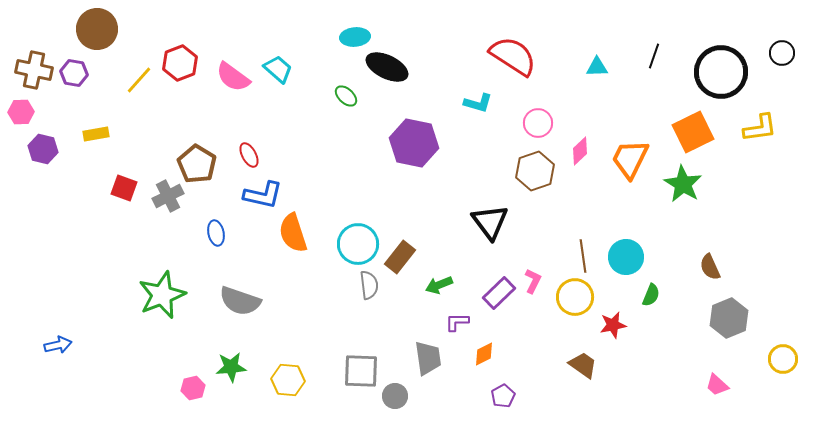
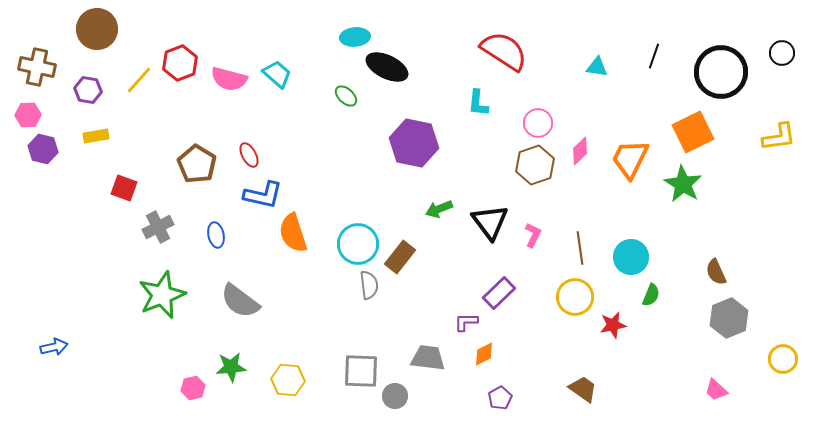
red semicircle at (513, 56): moved 9 px left, 5 px up
cyan triangle at (597, 67): rotated 10 degrees clockwise
cyan trapezoid at (278, 69): moved 1 px left, 5 px down
brown cross at (34, 70): moved 3 px right, 3 px up
purple hexagon at (74, 73): moved 14 px right, 17 px down
pink semicircle at (233, 77): moved 4 px left, 2 px down; rotated 21 degrees counterclockwise
cyan L-shape at (478, 103): rotated 80 degrees clockwise
pink hexagon at (21, 112): moved 7 px right, 3 px down
yellow L-shape at (760, 128): moved 19 px right, 9 px down
yellow rectangle at (96, 134): moved 2 px down
brown hexagon at (535, 171): moved 6 px up
gray cross at (168, 196): moved 10 px left, 31 px down
blue ellipse at (216, 233): moved 2 px down
brown line at (583, 256): moved 3 px left, 8 px up
cyan circle at (626, 257): moved 5 px right
brown semicircle at (710, 267): moved 6 px right, 5 px down
pink L-shape at (533, 281): moved 46 px up
green arrow at (439, 285): moved 76 px up
gray semicircle at (240, 301): rotated 18 degrees clockwise
purple L-shape at (457, 322): moved 9 px right
blue arrow at (58, 345): moved 4 px left, 2 px down
gray trapezoid at (428, 358): rotated 75 degrees counterclockwise
brown trapezoid at (583, 365): moved 24 px down
pink trapezoid at (717, 385): moved 1 px left, 5 px down
purple pentagon at (503, 396): moved 3 px left, 2 px down
